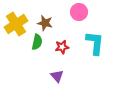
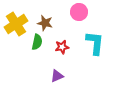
purple triangle: rotated 48 degrees clockwise
